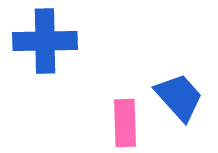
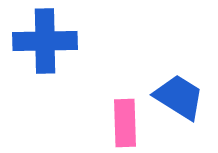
blue trapezoid: rotated 16 degrees counterclockwise
